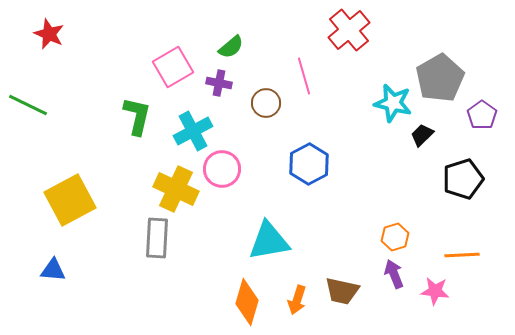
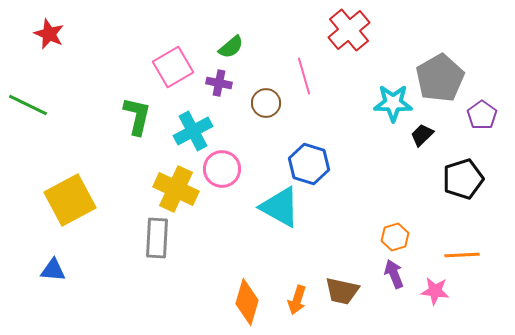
cyan star: rotated 12 degrees counterclockwise
blue hexagon: rotated 15 degrees counterclockwise
cyan triangle: moved 11 px right, 34 px up; rotated 39 degrees clockwise
